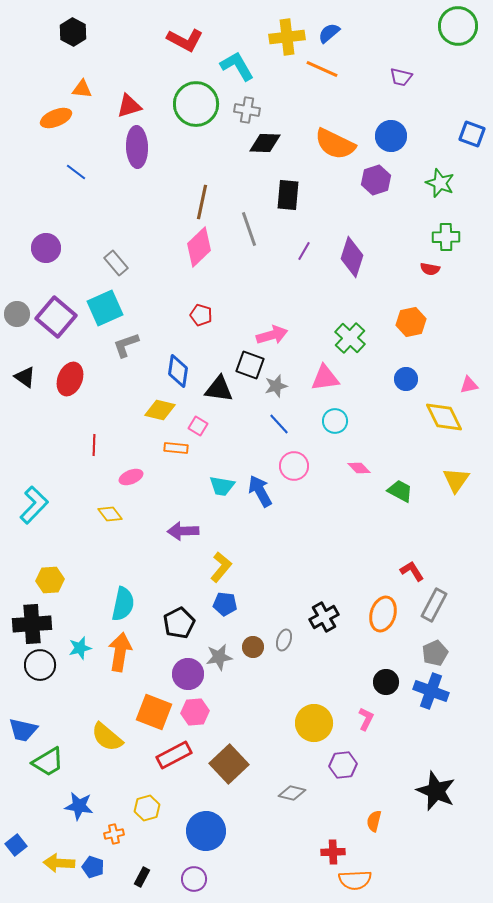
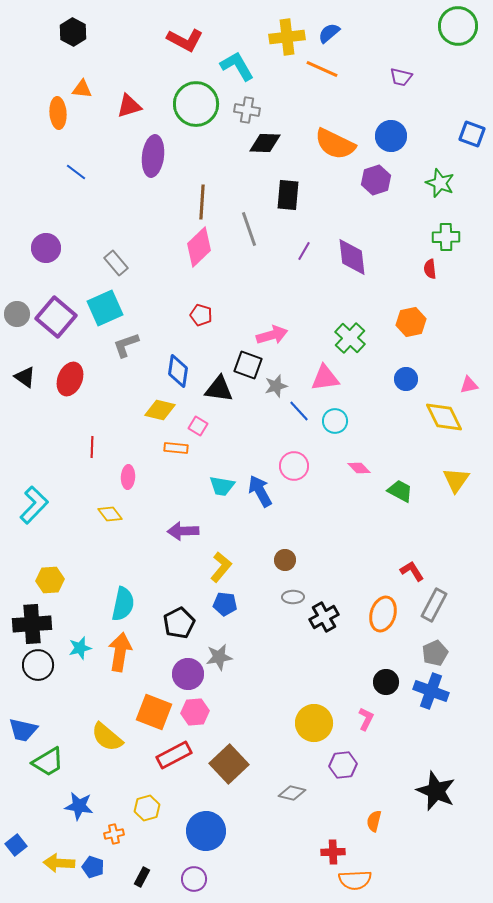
orange ellipse at (56, 118): moved 2 px right, 5 px up; rotated 72 degrees counterclockwise
purple ellipse at (137, 147): moved 16 px right, 9 px down; rotated 9 degrees clockwise
brown line at (202, 202): rotated 8 degrees counterclockwise
purple diamond at (352, 257): rotated 24 degrees counterclockwise
red semicircle at (430, 269): rotated 72 degrees clockwise
black square at (250, 365): moved 2 px left
blue line at (279, 424): moved 20 px right, 13 px up
red line at (94, 445): moved 2 px left, 2 px down
pink ellipse at (131, 477): moved 3 px left; rotated 65 degrees counterclockwise
gray ellipse at (284, 640): moved 9 px right, 43 px up; rotated 70 degrees clockwise
brown circle at (253, 647): moved 32 px right, 87 px up
black circle at (40, 665): moved 2 px left
